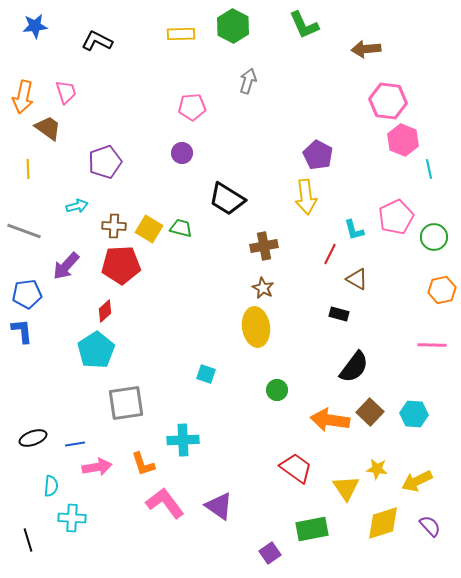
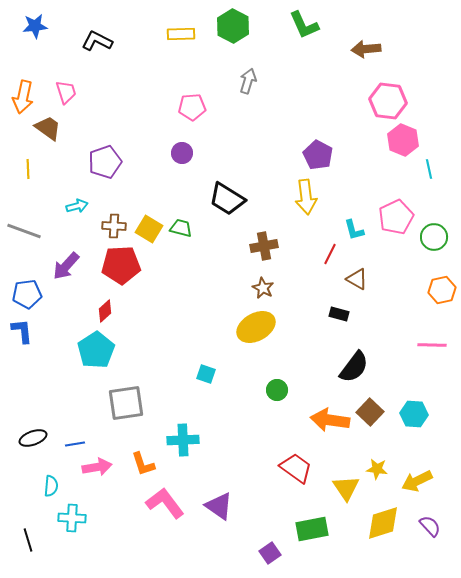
yellow ellipse at (256, 327): rotated 69 degrees clockwise
